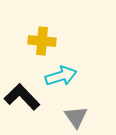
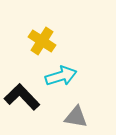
yellow cross: rotated 28 degrees clockwise
gray triangle: rotated 45 degrees counterclockwise
